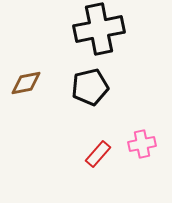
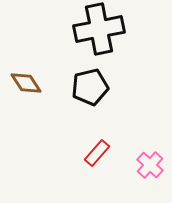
brown diamond: rotated 68 degrees clockwise
pink cross: moved 8 px right, 21 px down; rotated 36 degrees counterclockwise
red rectangle: moved 1 px left, 1 px up
